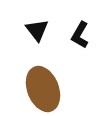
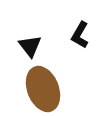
black triangle: moved 7 px left, 16 px down
